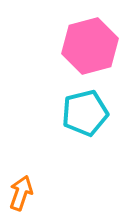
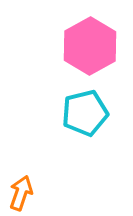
pink hexagon: rotated 14 degrees counterclockwise
